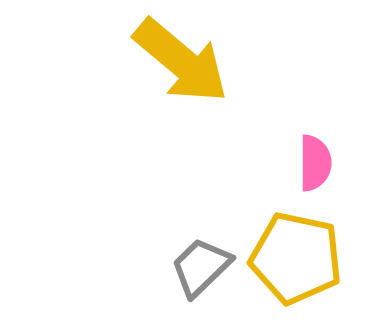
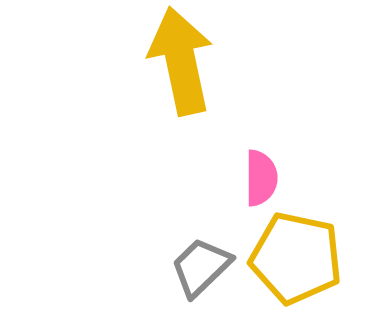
yellow arrow: rotated 142 degrees counterclockwise
pink semicircle: moved 54 px left, 15 px down
